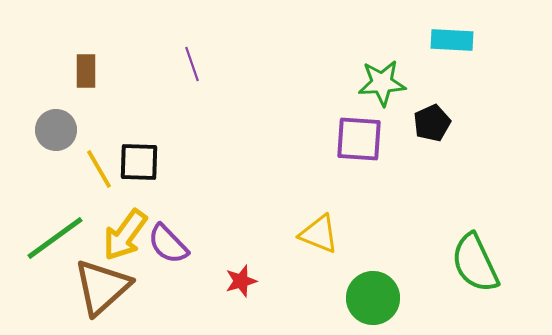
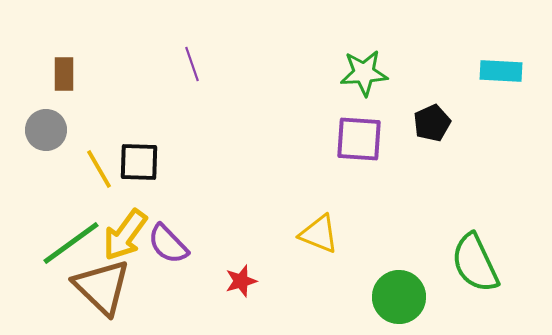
cyan rectangle: moved 49 px right, 31 px down
brown rectangle: moved 22 px left, 3 px down
green star: moved 18 px left, 10 px up
gray circle: moved 10 px left
green line: moved 16 px right, 5 px down
brown triangle: rotated 34 degrees counterclockwise
green circle: moved 26 px right, 1 px up
